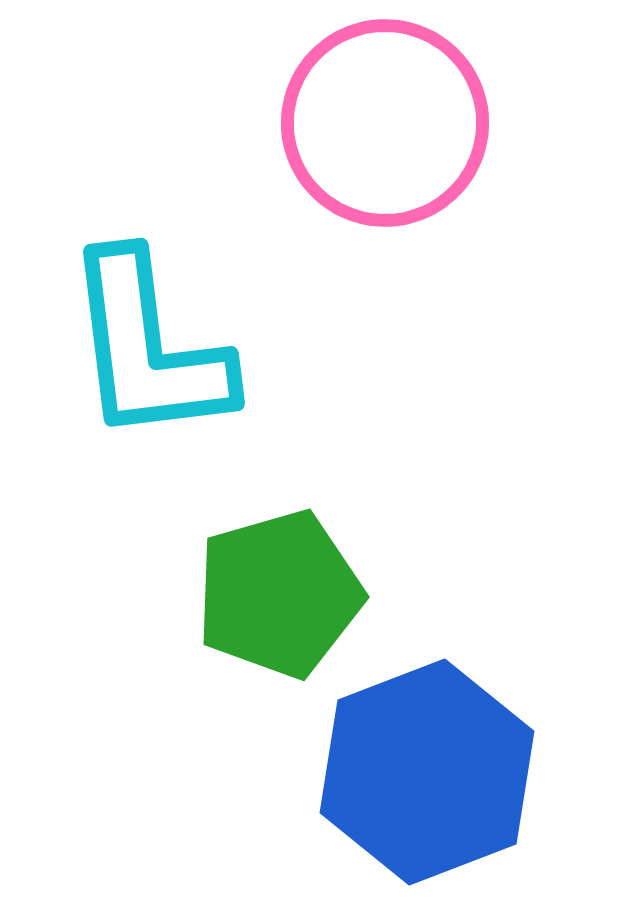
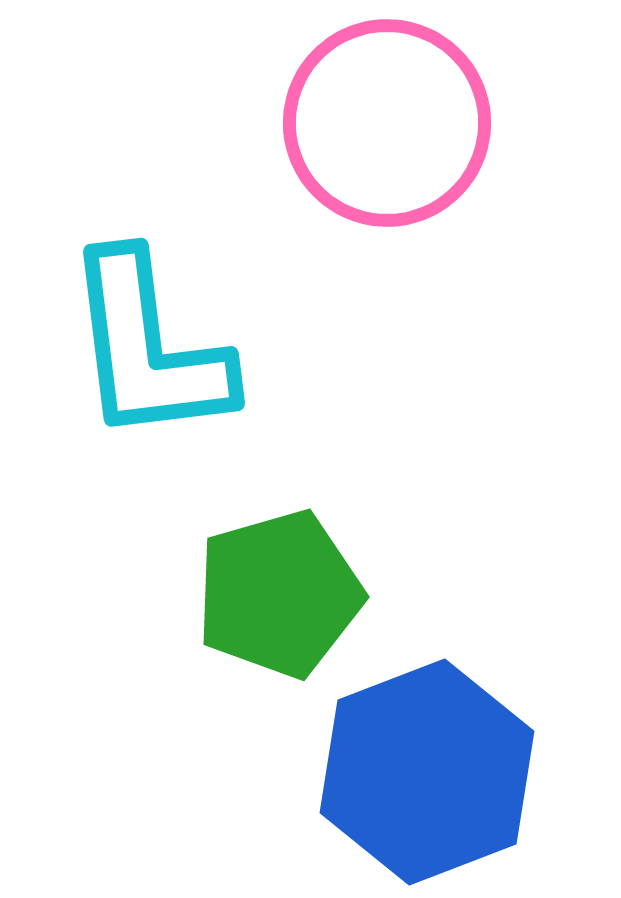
pink circle: moved 2 px right
